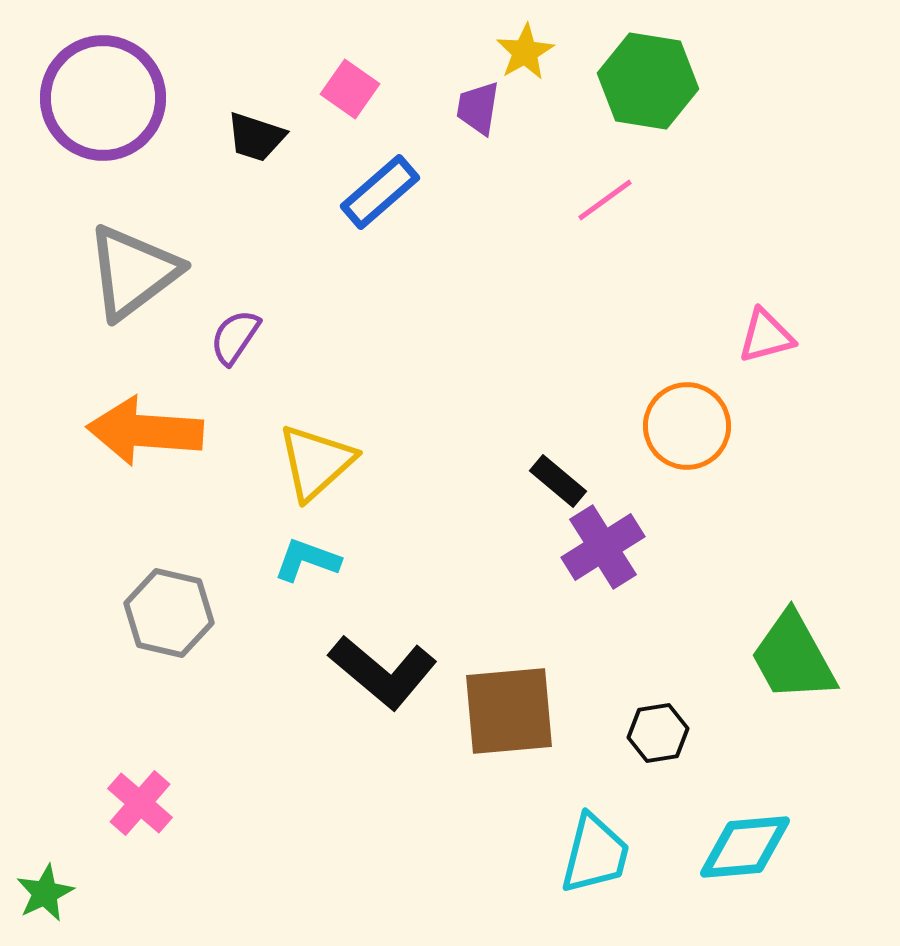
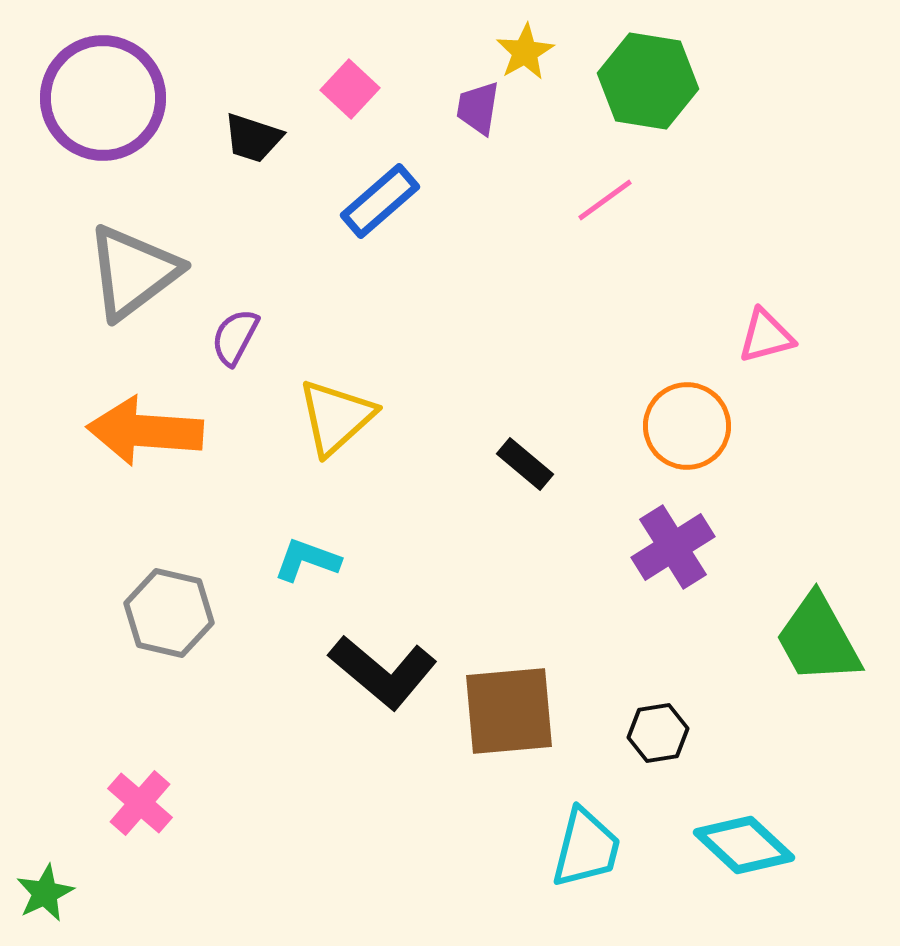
pink square: rotated 8 degrees clockwise
black trapezoid: moved 3 px left, 1 px down
blue rectangle: moved 9 px down
purple semicircle: rotated 6 degrees counterclockwise
yellow triangle: moved 20 px right, 45 px up
black rectangle: moved 33 px left, 17 px up
purple cross: moved 70 px right
green trapezoid: moved 25 px right, 18 px up
cyan diamond: moved 1 px left, 2 px up; rotated 48 degrees clockwise
cyan trapezoid: moved 9 px left, 6 px up
